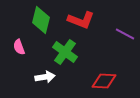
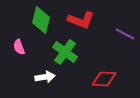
red diamond: moved 2 px up
